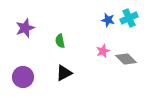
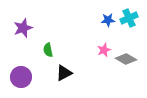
blue star: rotated 16 degrees counterclockwise
purple star: moved 2 px left
green semicircle: moved 12 px left, 9 px down
pink star: moved 1 px right, 1 px up
gray diamond: rotated 15 degrees counterclockwise
purple circle: moved 2 px left
